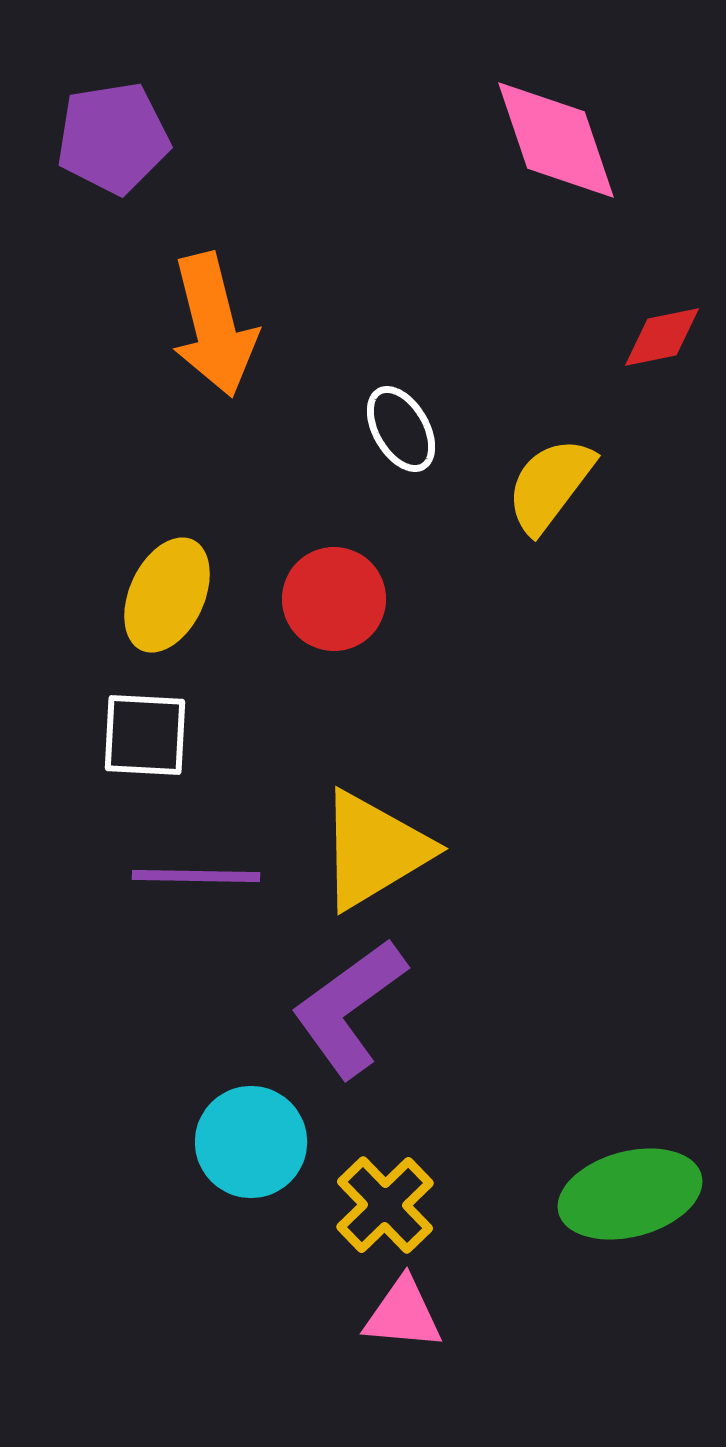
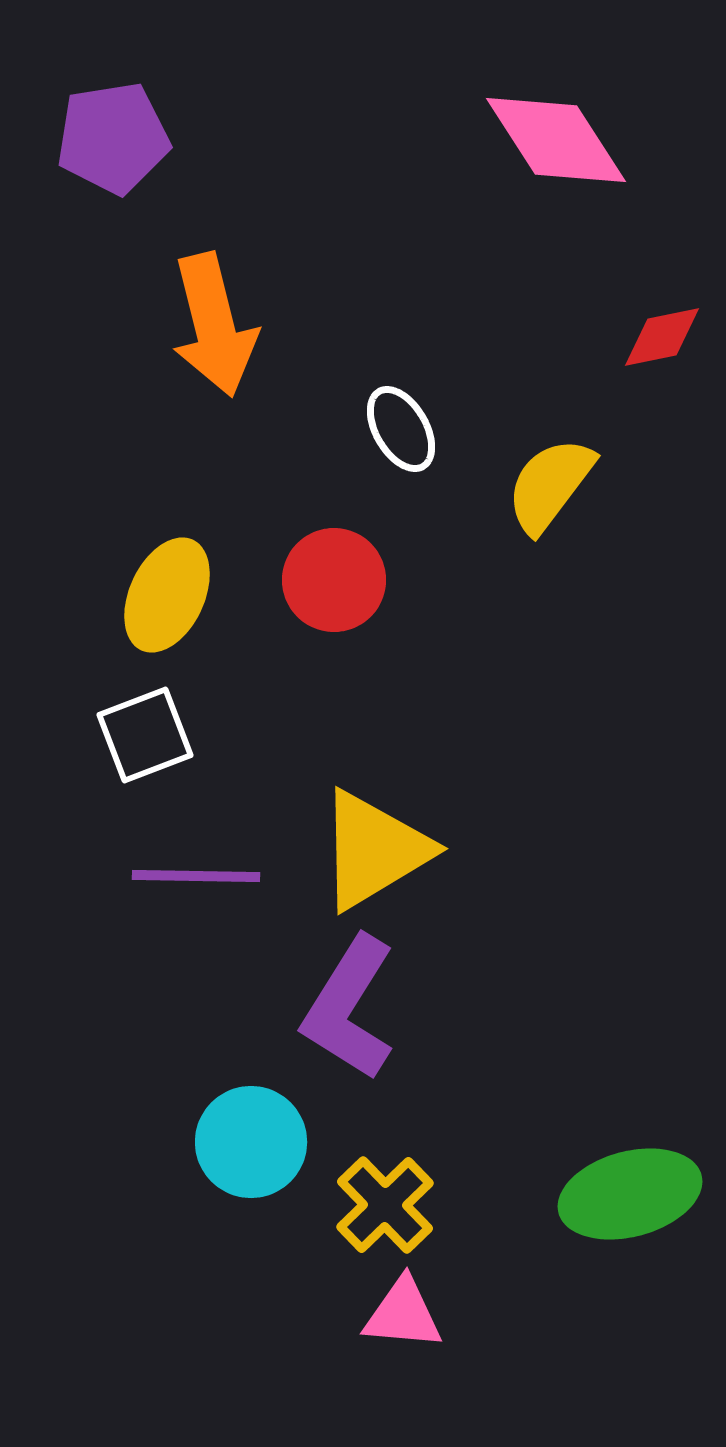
pink diamond: rotated 14 degrees counterclockwise
red circle: moved 19 px up
white square: rotated 24 degrees counterclockwise
purple L-shape: rotated 22 degrees counterclockwise
